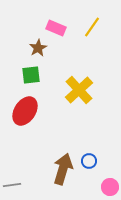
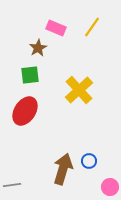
green square: moved 1 px left
